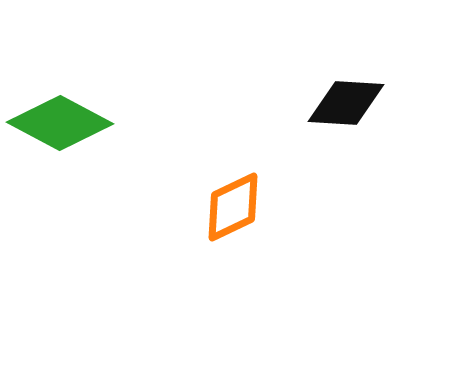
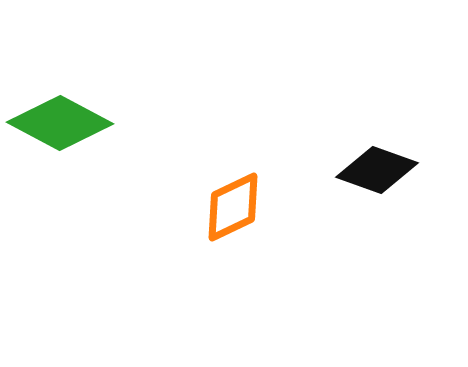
black diamond: moved 31 px right, 67 px down; rotated 16 degrees clockwise
